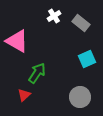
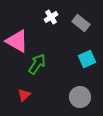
white cross: moved 3 px left, 1 px down
green arrow: moved 9 px up
